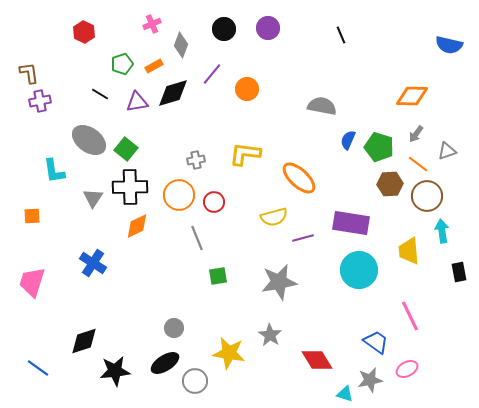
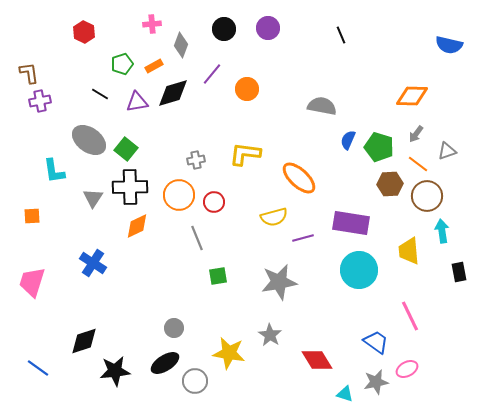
pink cross at (152, 24): rotated 18 degrees clockwise
gray star at (370, 380): moved 6 px right, 2 px down
